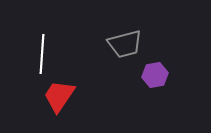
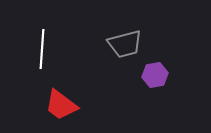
white line: moved 5 px up
red trapezoid: moved 2 px right, 9 px down; rotated 87 degrees counterclockwise
